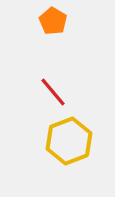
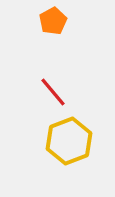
orange pentagon: rotated 12 degrees clockwise
